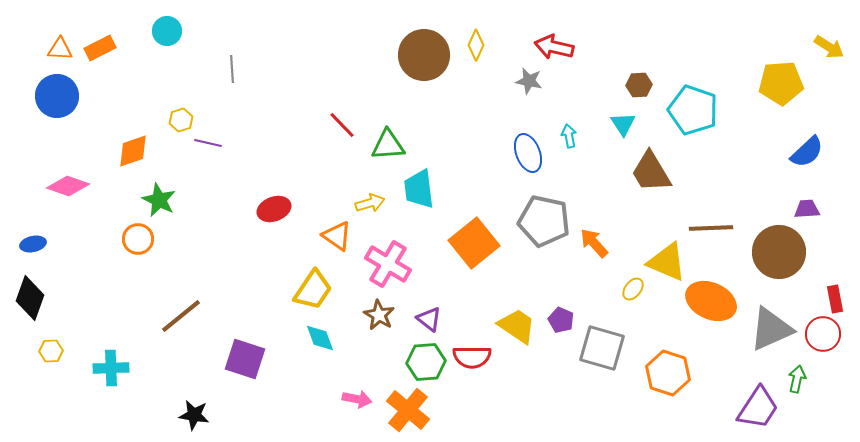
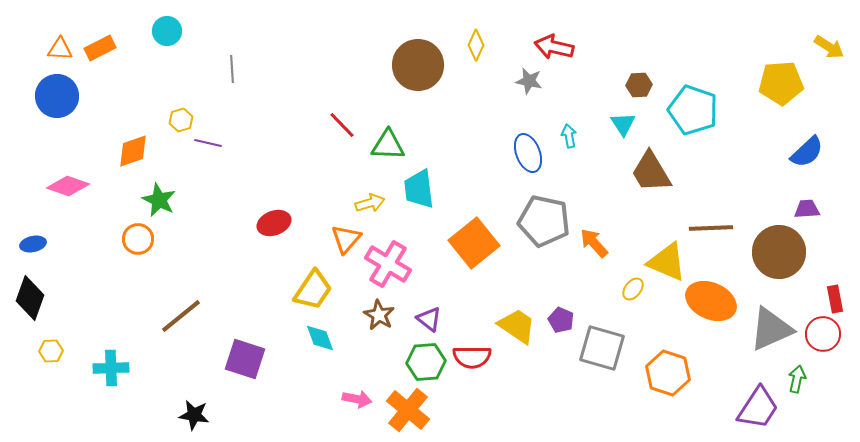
brown circle at (424, 55): moved 6 px left, 10 px down
green triangle at (388, 145): rotated 6 degrees clockwise
red ellipse at (274, 209): moved 14 px down
orange triangle at (337, 236): moved 9 px right, 3 px down; rotated 36 degrees clockwise
